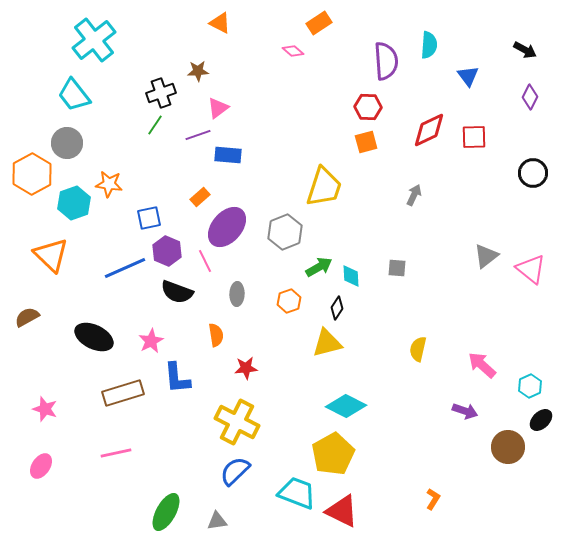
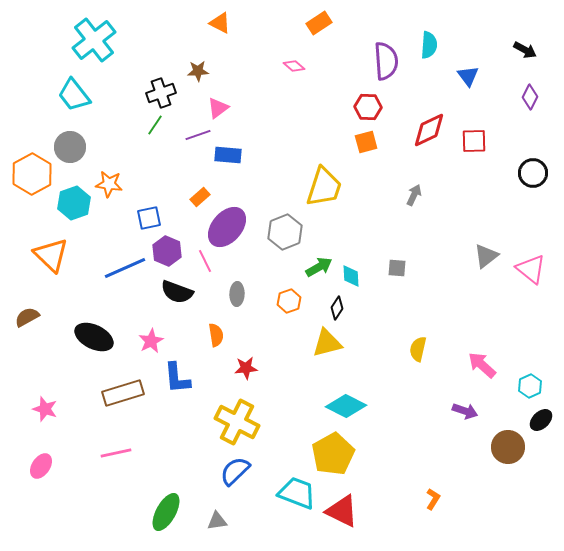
pink diamond at (293, 51): moved 1 px right, 15 px down
red square at (474, 137): moved 4 px down
gray circle at (67, 143): moved 3 px right, 4 px down
